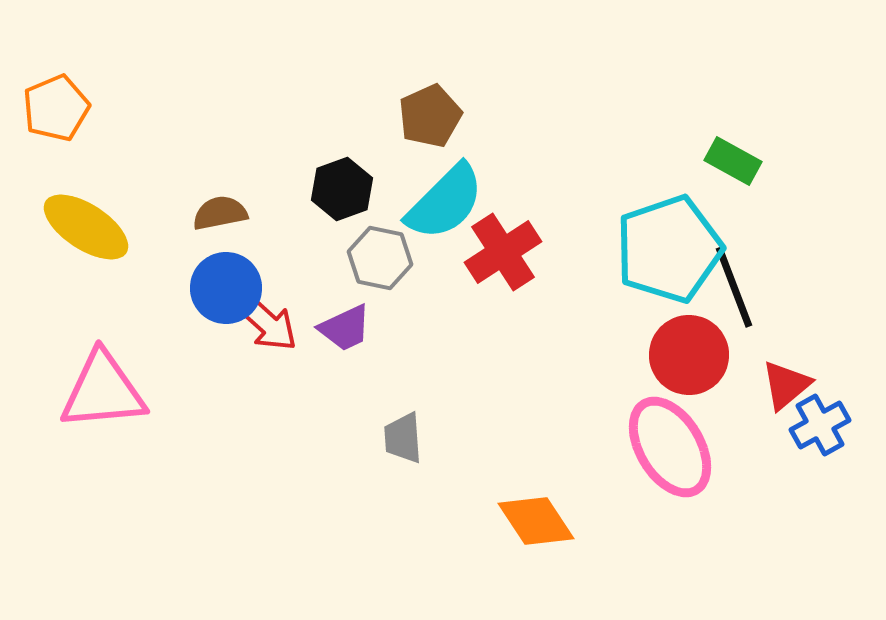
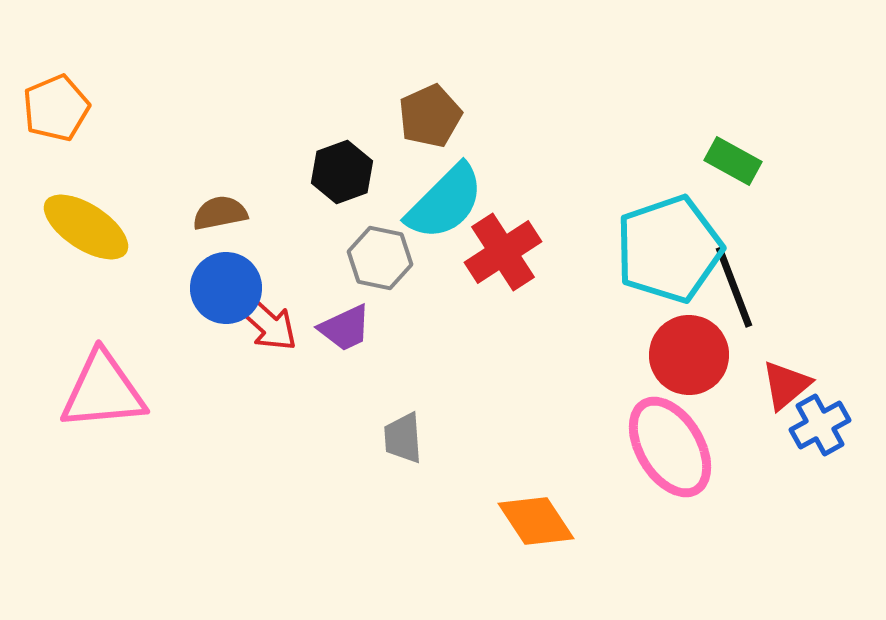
black hexagon: moved 17 px up
